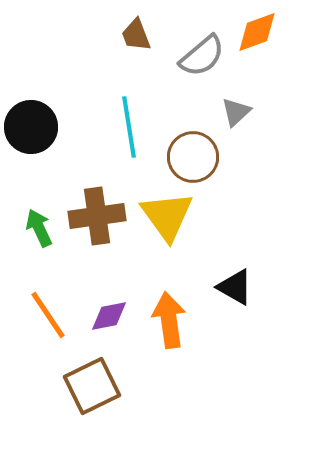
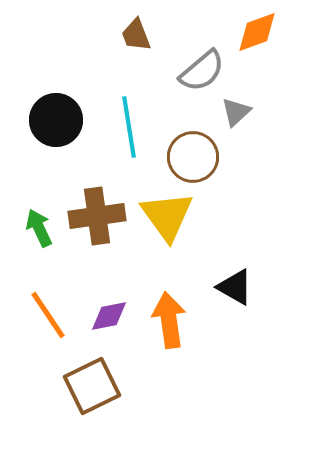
gray semicircle: moved 15 px down
black circle: moved 25 px right, 7 px up
